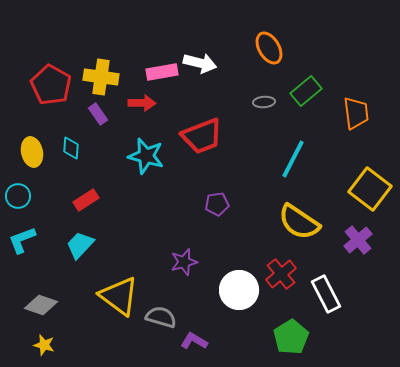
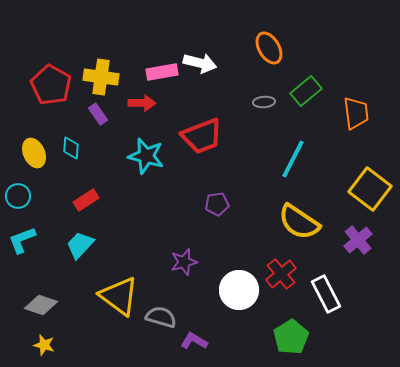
yellow ellipse: moved 2 px right, 1 px down; rotated 12 degrees counterclockwise
